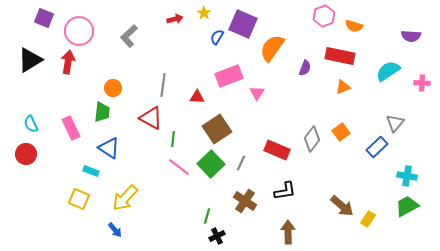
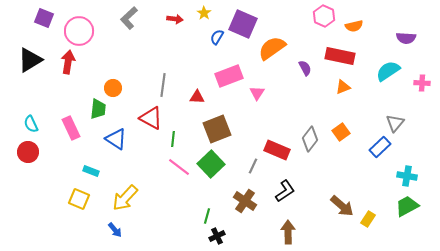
pink hexagon at (324, 16): rotated 15 degrees counterclockwise
red arrow at (175, 19): rotated 21 degrees clockwise
orange semicircle at (354, 26): rotated 30 degrees counterclockwise
gray L-shape at (129, 36): moved 18 px up
purple semicircle at (411, 36): moved 5 px left, 2 px down
orange semicircle at (272, 48): rotated 20 degrees clockwise
purple semicircle at (305, 68): rotated 49 degrees counterclockwise
green trapezoid at (102, 112): moved 4 px left, 3 px up
brown square at (217, 129): rotated 12 degrees clockwise
gray diamond at (312, 139): moved 2 px left
blue rectangle at (377, 147): moved 3 px right
blue triangle at (109, 148): moved 7 px right, 9 px up
red circle at (26, 154): moved 2 px right, 2 px up
gray line at (241, 163): moved 12 px right, 3 px down
black L-shape at (285, 191): rotated 25 degrees counterclockwise
